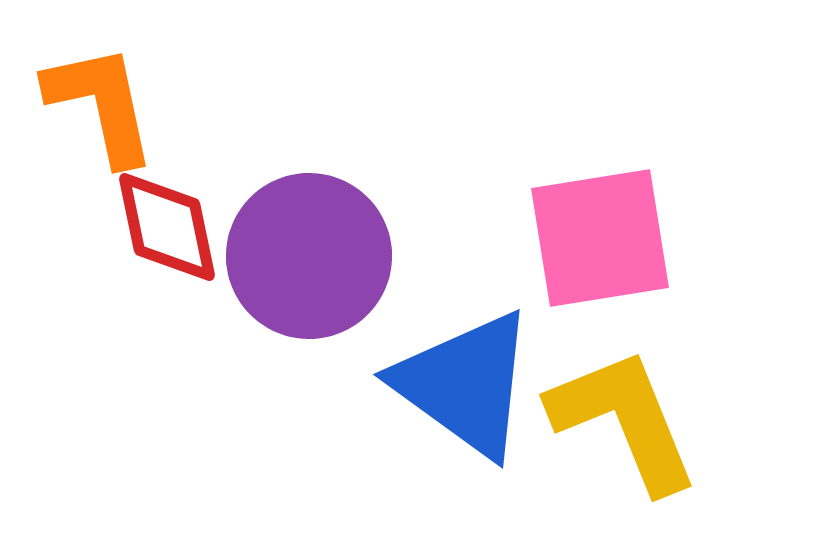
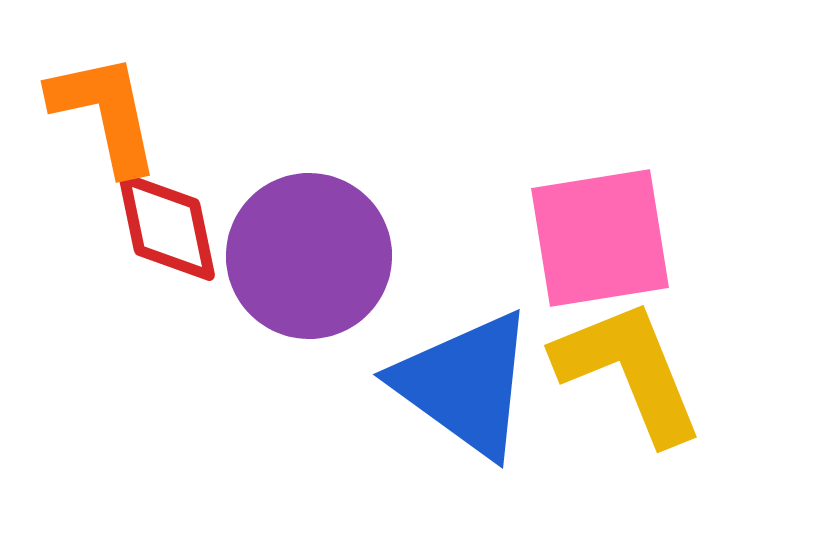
orange L-shape: moved 4 px right, 9 px down
yellow L-shape: moved 5 px right, 49 px up
